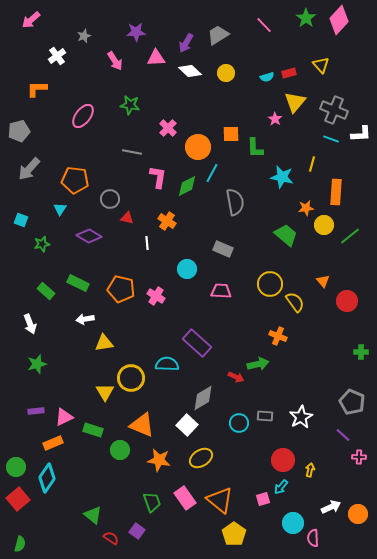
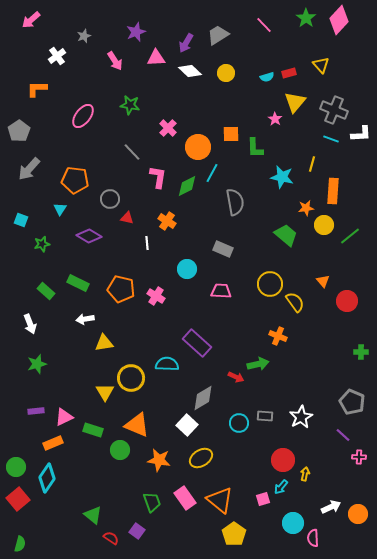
purple star at (136, 32): rotated 18 degrees counterclockwise
gray pentagon at (19, 131): rotated 20 degrees counterclockwise
gray line at (132, 152): rotated 36 degrees clockwise
orange rectangle at (336, 192): moved 3 px left, 1 px up
orange triangle at (142, 425): moved 5 px left
yellow arrow at (310, 470): moved 5 px left, 4 px down
